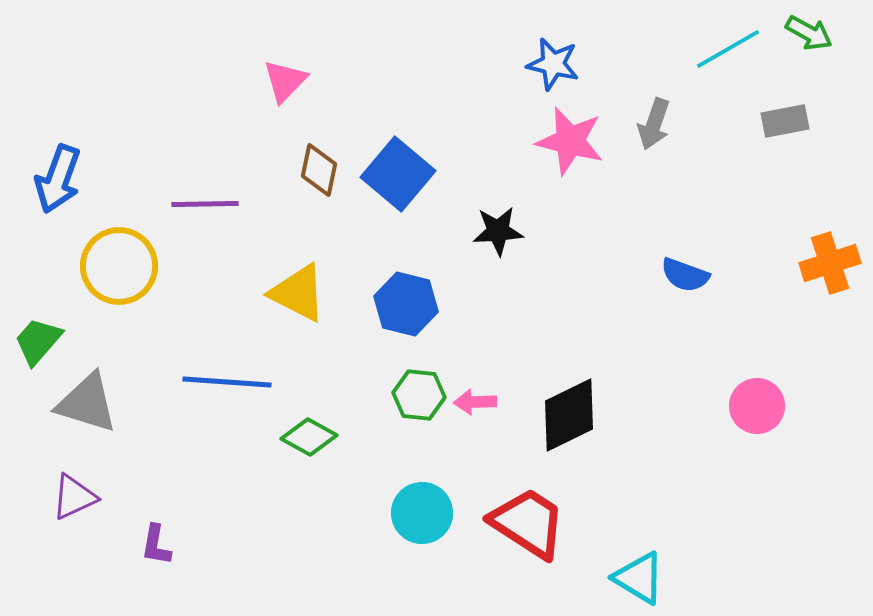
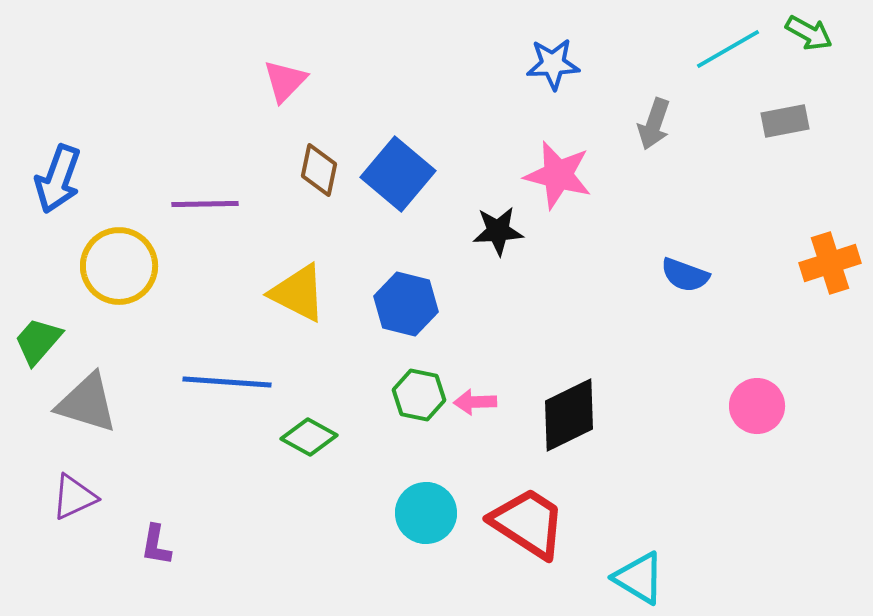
blue star: rotated 16 degrees counterclockwise
pink star: moved 12 px left, 34 px down
green hexagon: rotated 6 degrees clockwise
cyan circle: moved 4 px right
